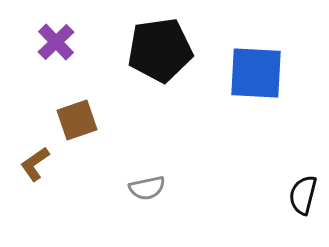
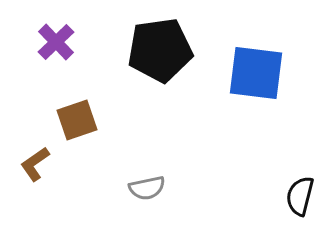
blue square: rotated 4 degrees clockwise
black semicircle: moved 3 px left, 1 px down
